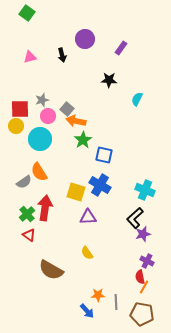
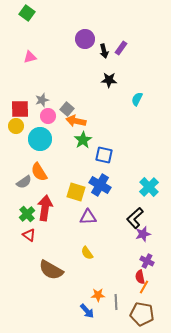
black arrow: moved 42 px right, 4 px up
cyan cross: moved 4 px right, 3 px up; rotated 24 degrees clockwise
